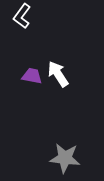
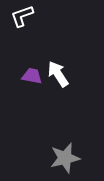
white L-shape: rotated 35 degrees clockwise
gray star: rotated 20 degrees counterclockwise
